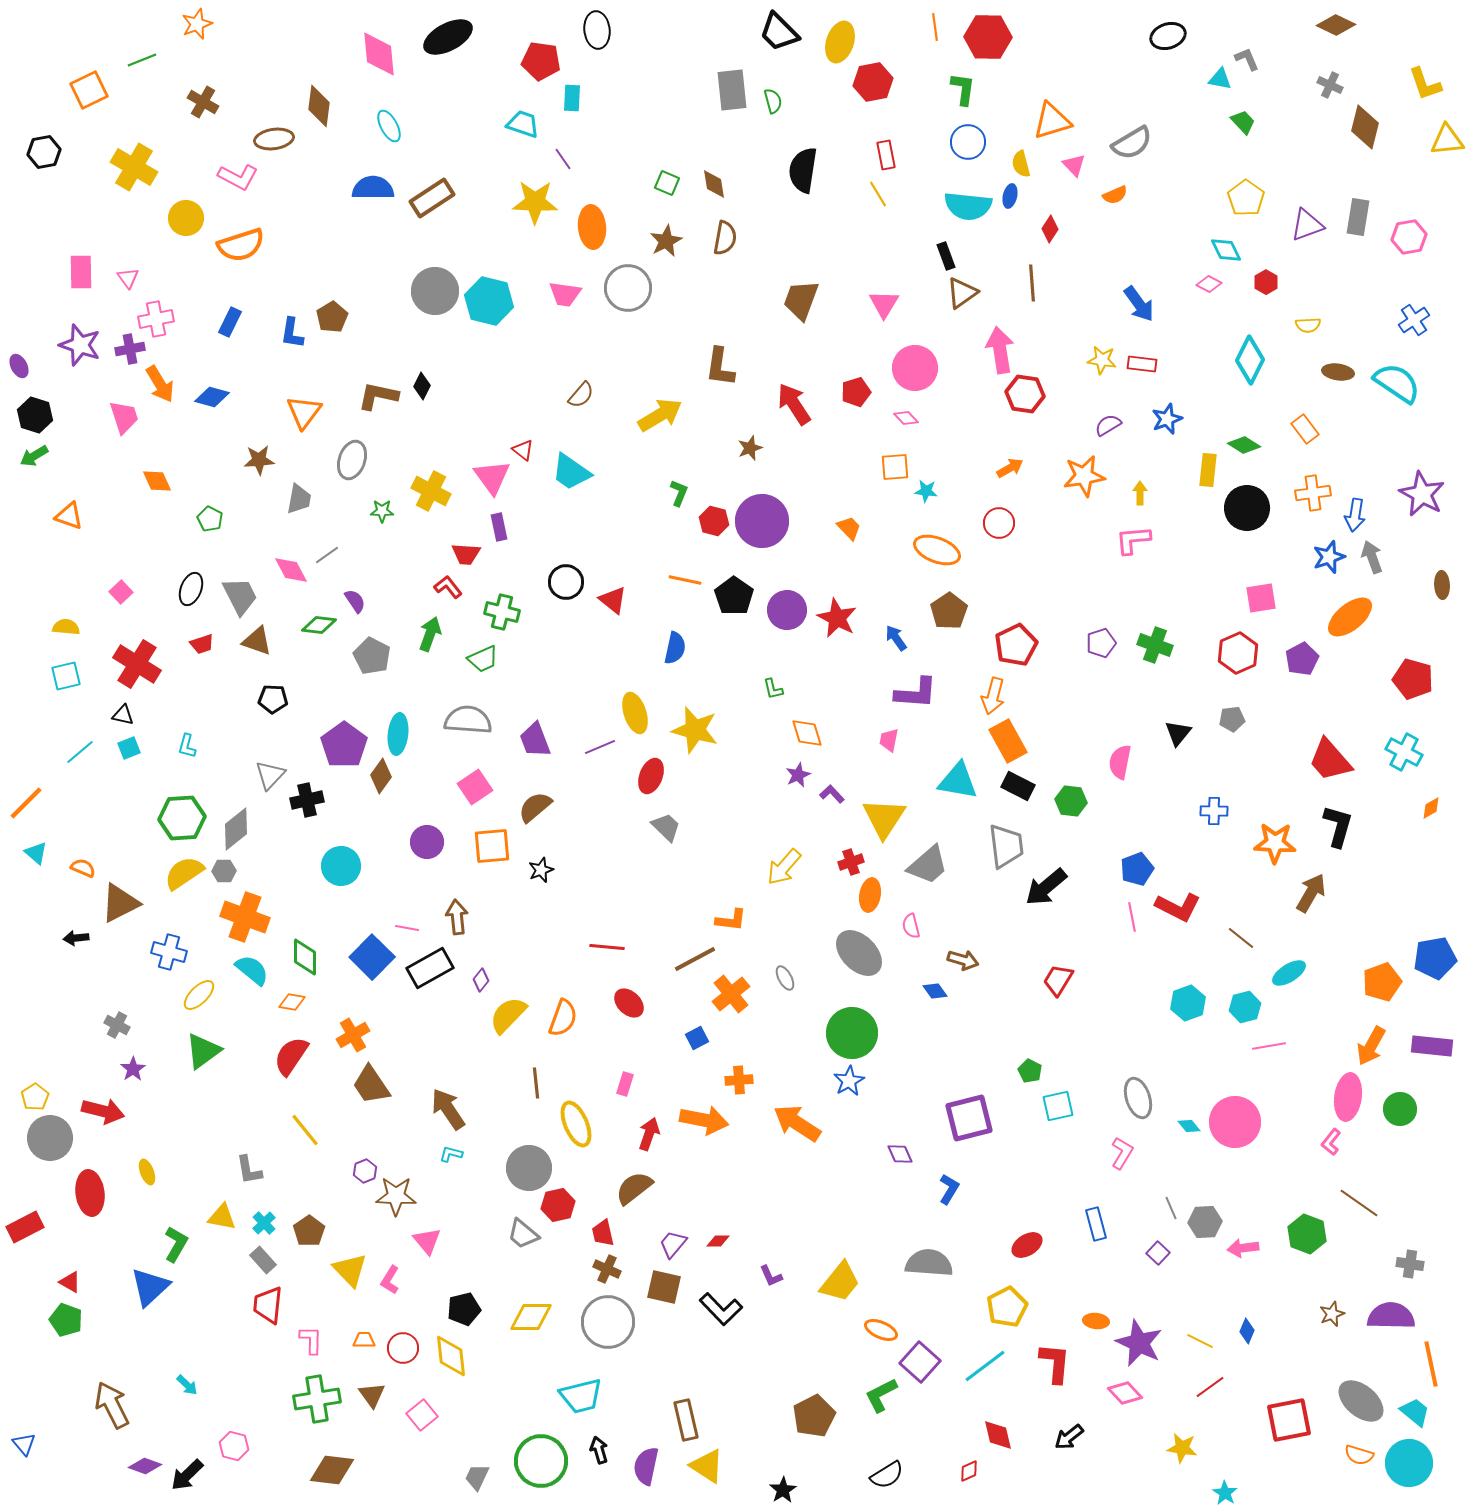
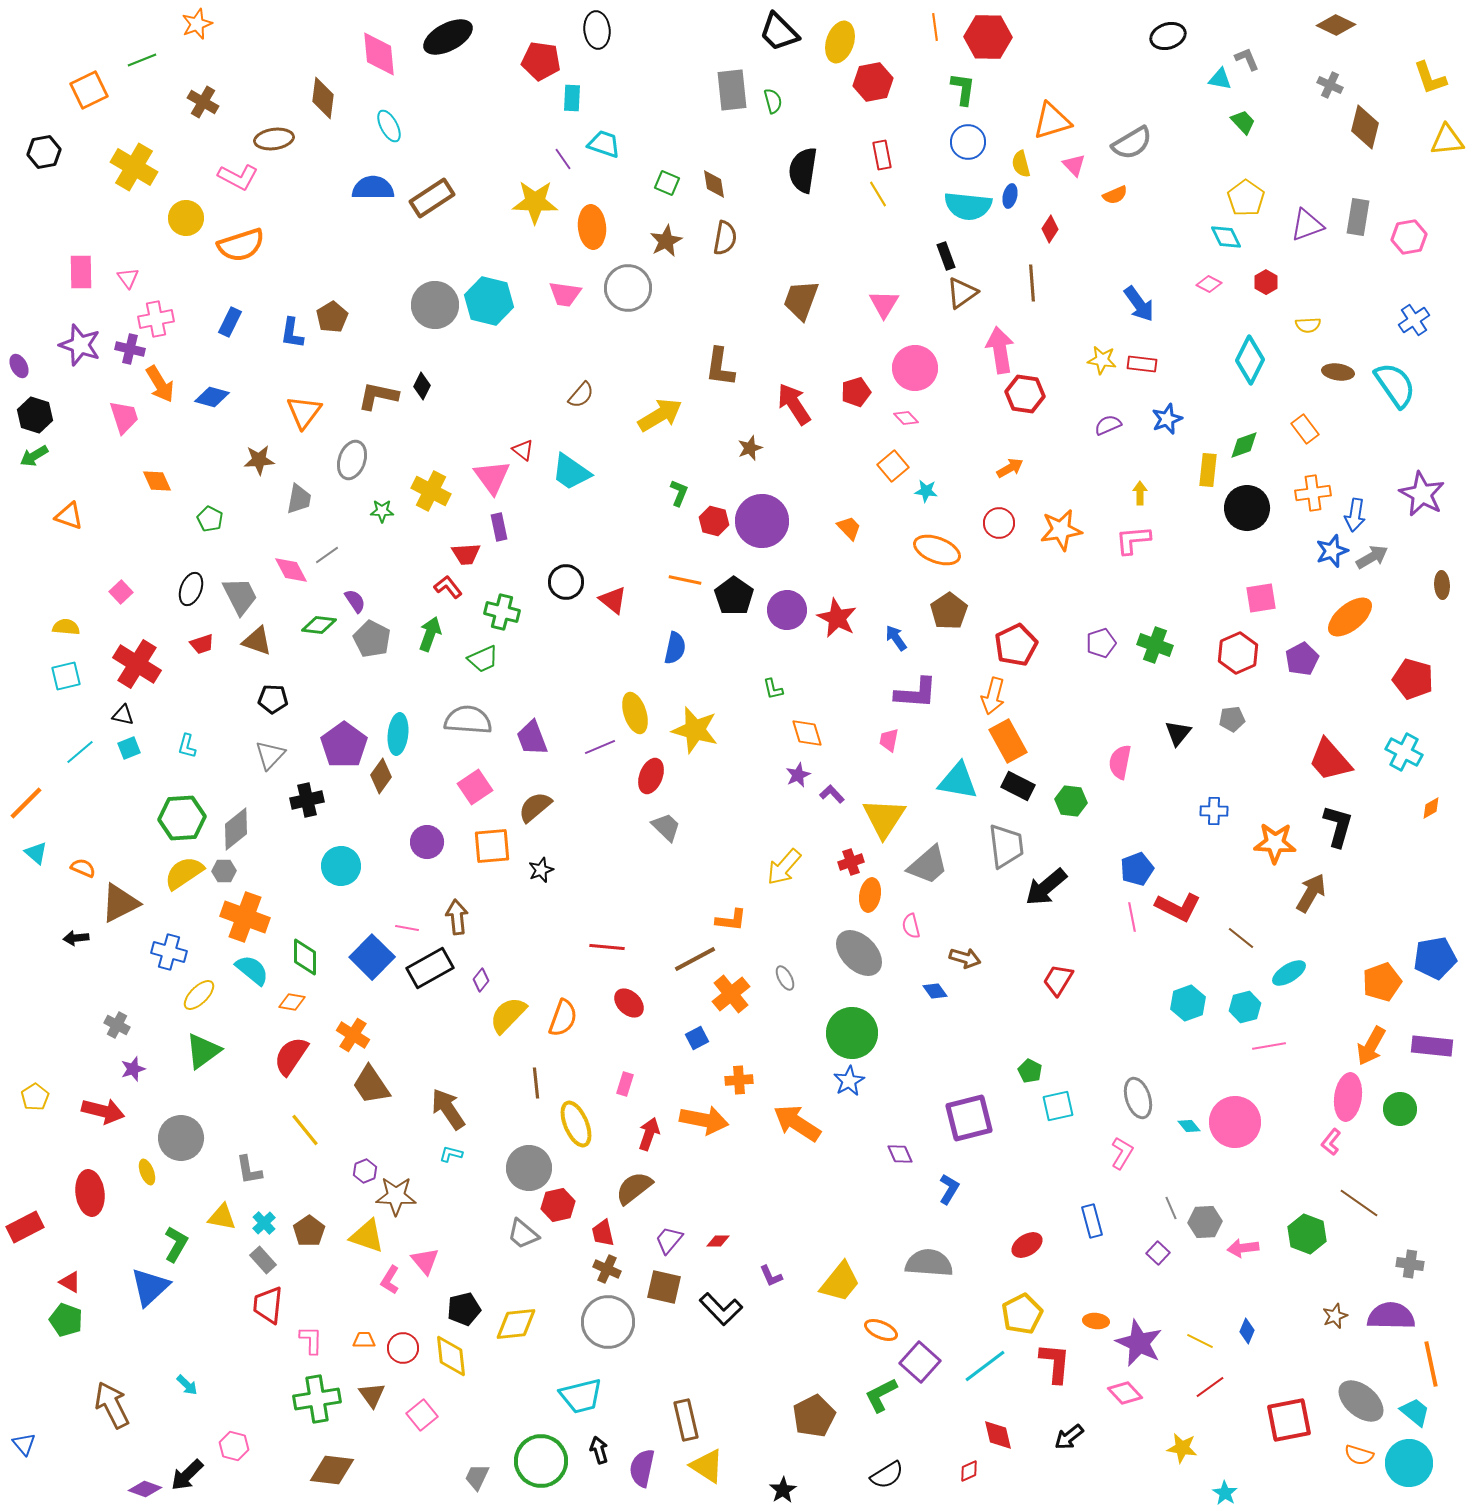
yellow L-shape at (1425, 84): moved 5 px right, 6 px up
brown diamond at (319, 106): moved 4 px right, 8 px up
cyan trapezoid at (523, 124): moved 81 px right, 20 px down
red rectangle at (886, 155): moved 4 px left
cyan diamond at (1226, 250): moved 13 px up
gray circle at (435, 291): moved 14 px down
purple cross at (130, 349): rotated 24 degrees clockwise
cyan semicircle at (1397, 383): moved 2 px left, 2 px down; rotated 21 degrees clockwise
purple semicircle at (1108, 425): rotated 8 degrees clockwise
green diamond at (1244, 445): rotated 52 degrees counterclockwise
orange square at (895, 467): moved 2 px left, 1 px up; rotated 36 degrees counterclockwise
orange star at (1084, 476): moved 23 px left, 54 px down
red trapezoid at (466, 554): rotated 8 degrees counterclockwise
blue star at (1329, 557): moved 3 px right, 6 px up
gray arrow at (1372, 557): rotated 80 degrees clockwise
gray pentagon at (372, 656): moved 17 px up
purple trapezoid at (535, 740): moved 3 px left, 2 px up
gray triangle at (270, 775): moved 20 px up
brown arrow at (963, 960): moved 2 px right, 2 px up
orange cross at (353, 1035): rotated 28 degrees counterclockwise
purple star at (133, 1069): rotated 15 degrees clockwise
gray circle at (50, 1138): moved 131 px right
blue rectangle at (1096, 1224): moved 4 px left, 3 px up
pink triangle at (427, 1241): moved 2 px left, 20 px down
purple trapezoid at (673, 1244): moved 4 px left, 4 px up
yellow triangle at (350, 1270): moved 17 px right, 34 px up; rotated 27 degrees counterclockwise
yellow pentagon at (1007, 1307): moved 15 px right, 7 px down
brown star at (1332, 1314): moved 3 px right, 2 px down
yellow diamond at (531, 1317): moved 15 px left, 7 px down; rotated 6 degrees counterclockwise
purple diamond at (145, 1466): moved 23 px down
purple semicircle at (646, 1466): moved 4 px left, 2 px down
